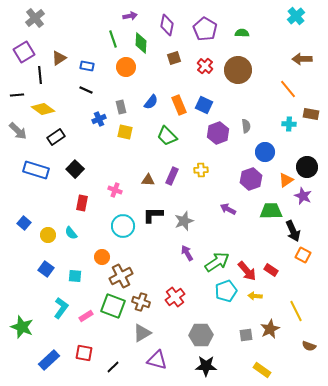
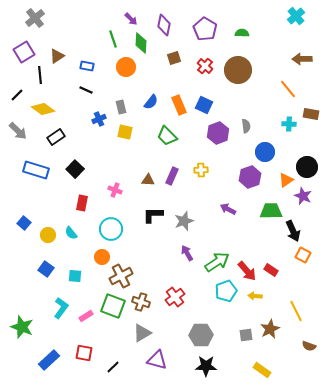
purple arrow at (130, 16): moved 1 px right, 3 px down; rotated 56 degrees clockwise
purple diamond at (167, 25): moved 3 px left
brown triangle at (59, 58): moved 2 px left, 2 px up
black line at (17, 95): rotated 40 degrees counterclockwise
purple hexagon at (251, 179): moved 1 px left, 2 px up
cyan circle at (123, 226): moved 12 px left, 3 px down
